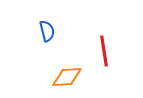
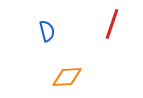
red line: moved 8 px right, 27 px up; rotated 28 degrees clockwise
